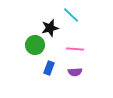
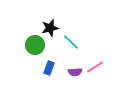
cyan line: moved 27 px down
pink line: moved 20 px right, 18 px down; rotated 36 degrees counterclockwise
